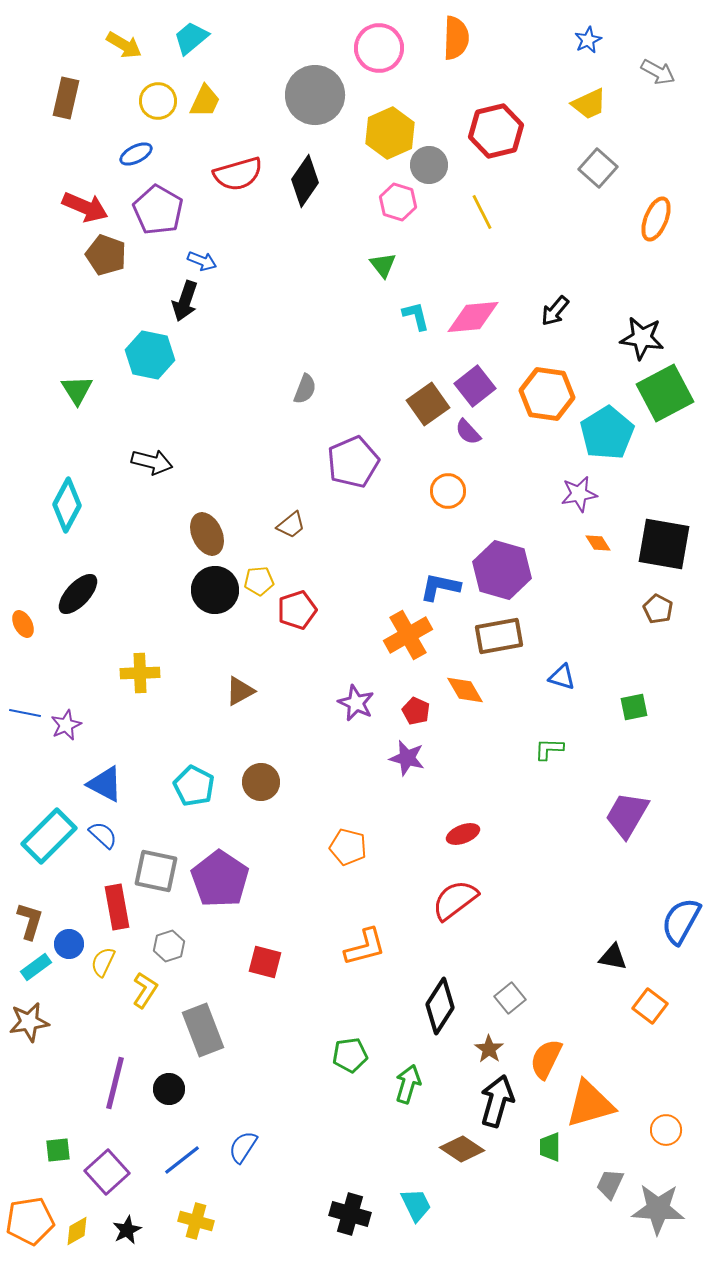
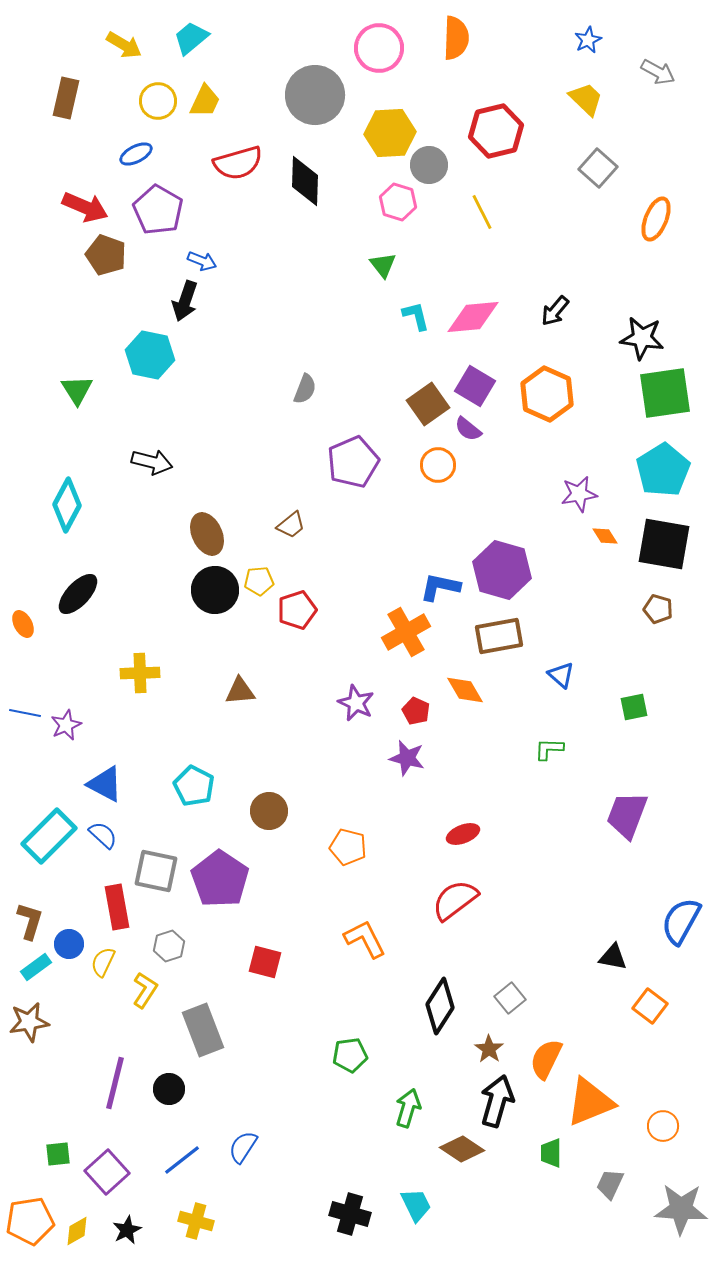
yellow trapezoid at (589, 104): moved 3 px left, 5 px up; rotated 111 degrees counterclockwise
yellow hexagon at (390, 133): rotated 21 degrees clockwise
red semicircle at (238, 174): moved 11 px up
black diamond at (305, 181): rotated 33 degrees counterclockwise
purple square at (475, 386): rotated 21 degrees counterclockwise
green square at (665, 393): rotated 20 degrees clockwise
orange hexagon at (547, 394): rotated 16 degrees clockwise
purple semicircle at (468, 432): moved 3 px up; rotated 8 degrees counterclockwise
cyan pentagon at (607, 433): moved 56 px right, 37 px down
orange circle at (448, 491): moved 10 px left, 26 px up
orange diamond at (598, 543): moved 7 px right, 7 px up
brown pentagon at (658, 609): rotated 12 degrees counterclockwise
orange cross at (408, 635): moved 2 px left, 3 px up
blue triangle at (562, 677): moved 1 px left, 2 px up; rotated 24 degrees clockwise
brown triangle at (240, 691): rotated 24 degrees clockwise
brown circle at (261, 782): moved 8 px right, 29 px down
purple trapezoid at (627, 815): rotated 9 degrees counterclockwise
orange L-shape at (365, 947): moved 8 px up; rotated 102 degrees counterclockwise
green arrow at (408, 1084): moved 24 px down
orange triangle at (590, 1104): moved 2 px up; rotated 6 degrees counterclockwise
orange circle at (666, 1130): moved 3 px left, 4 px up
green trapezoid at (550, 1147): moved 1 px right, 6 px down
green square at (58, 1150): moved 4 px down
gray star at (658, 1209): moved 23 px right
